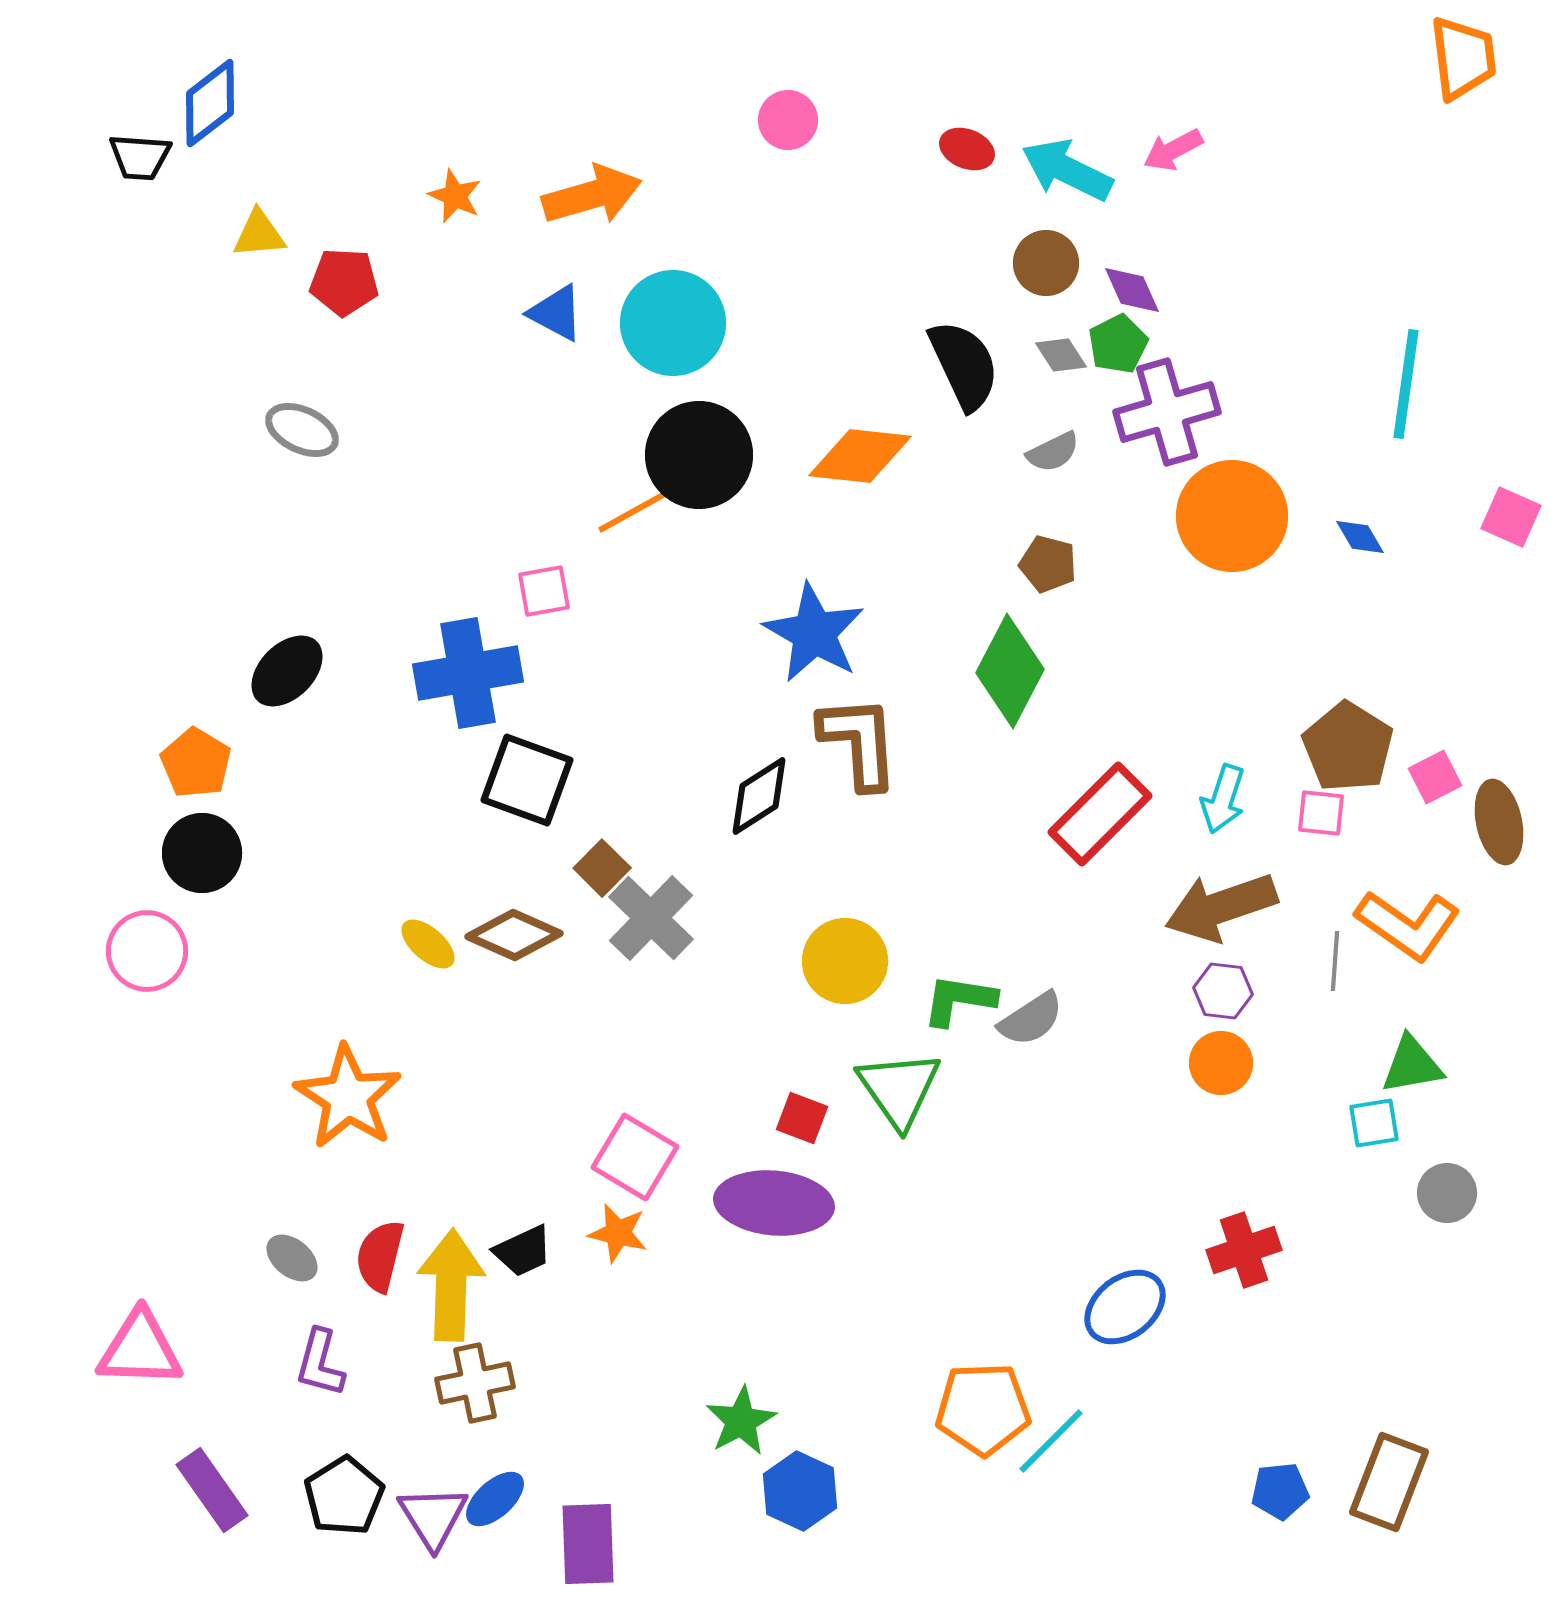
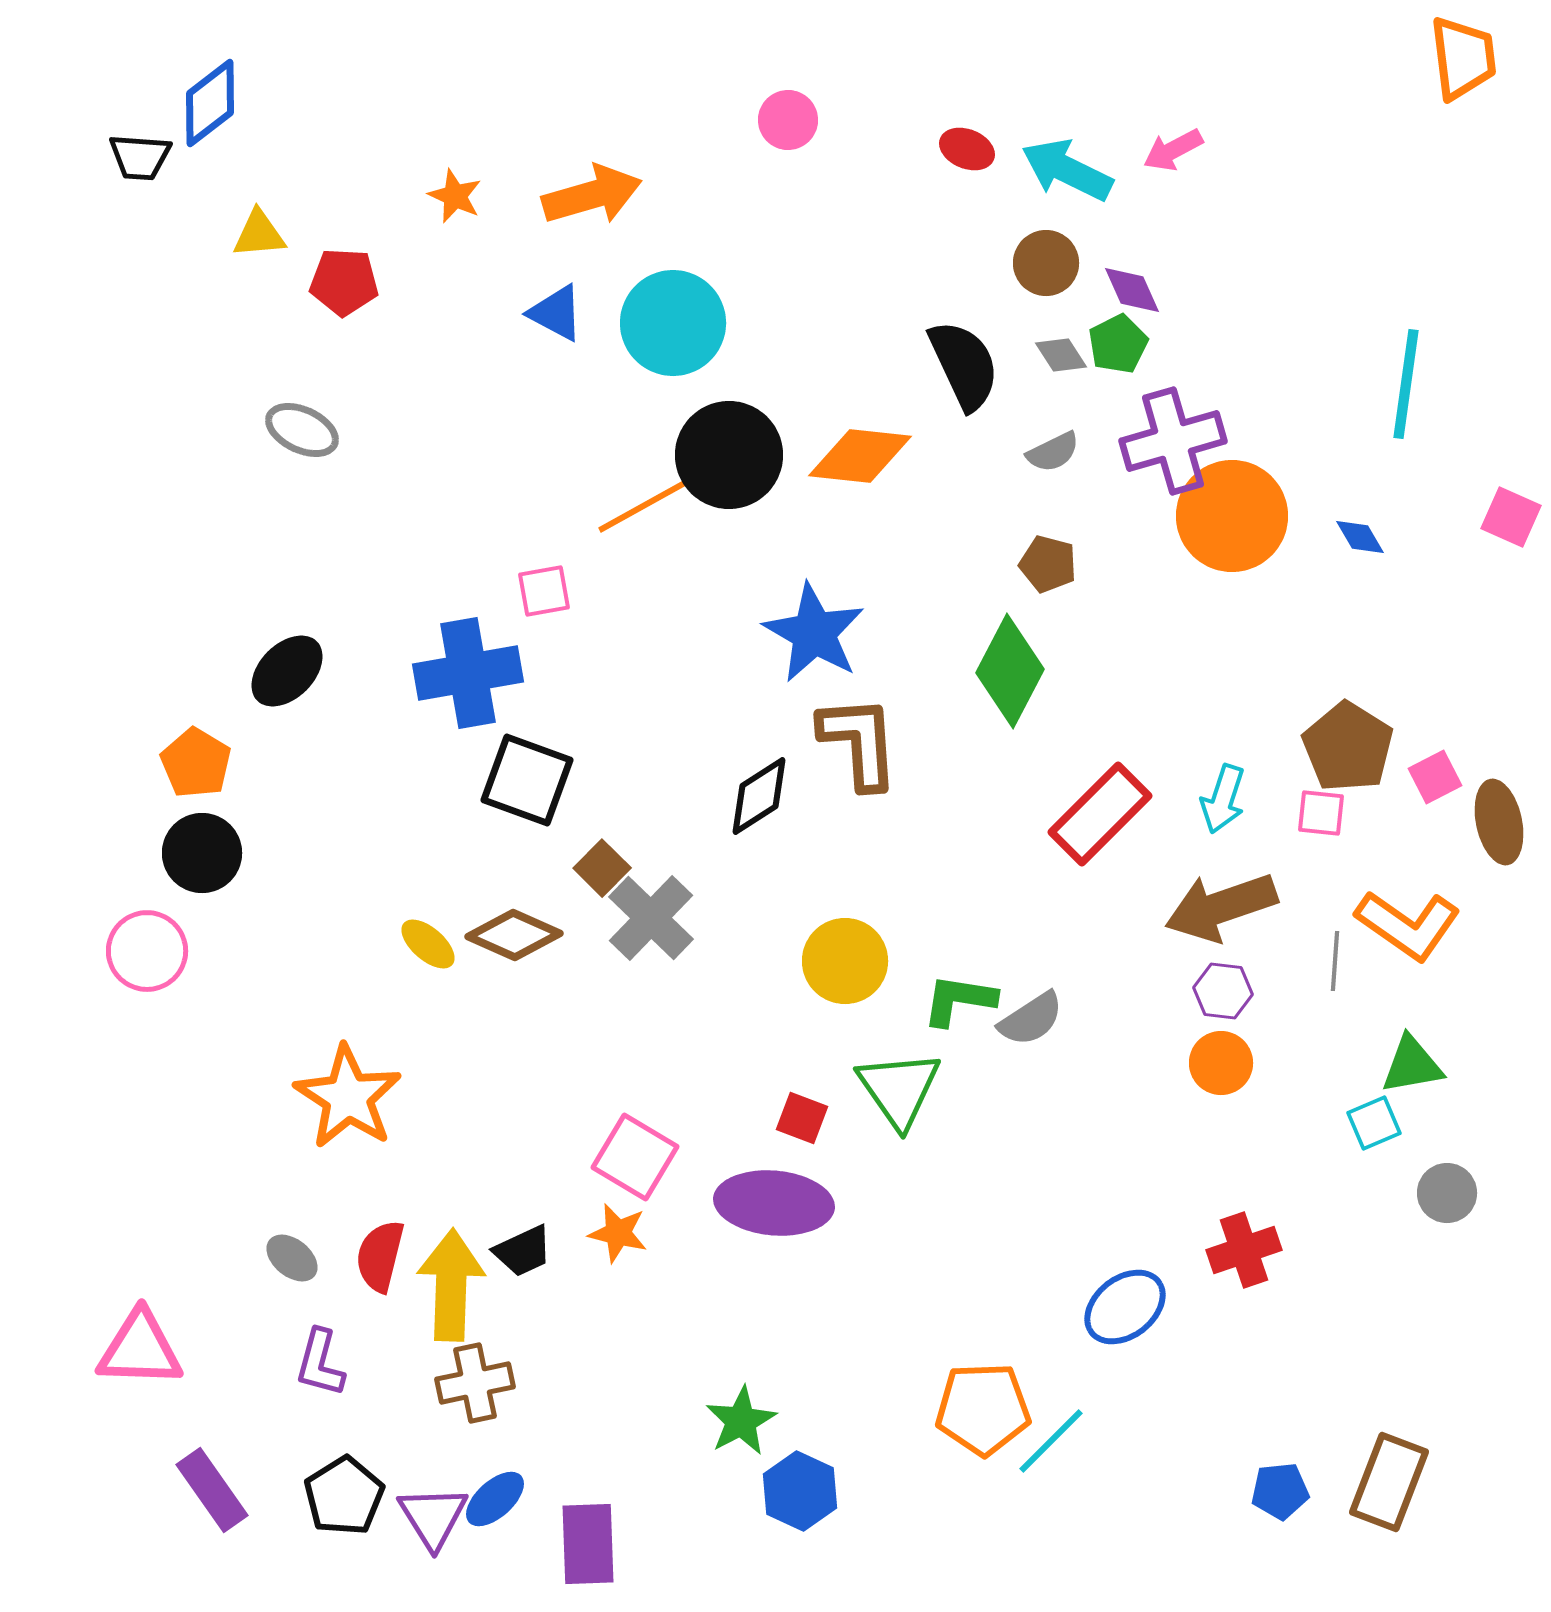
purple cross at (1167, 412): moved 6 px right, 29 px down
black circle at (699, 455): moved 30 px right
cyan square at (1374, 1123): rotated 14 degrees counterclockwise
